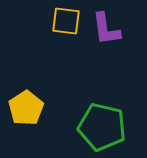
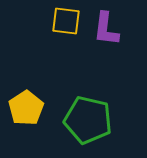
purple L-shape: rotated 15 degrees clockwise
green pentagon: moved 14 px left, 7 px up
